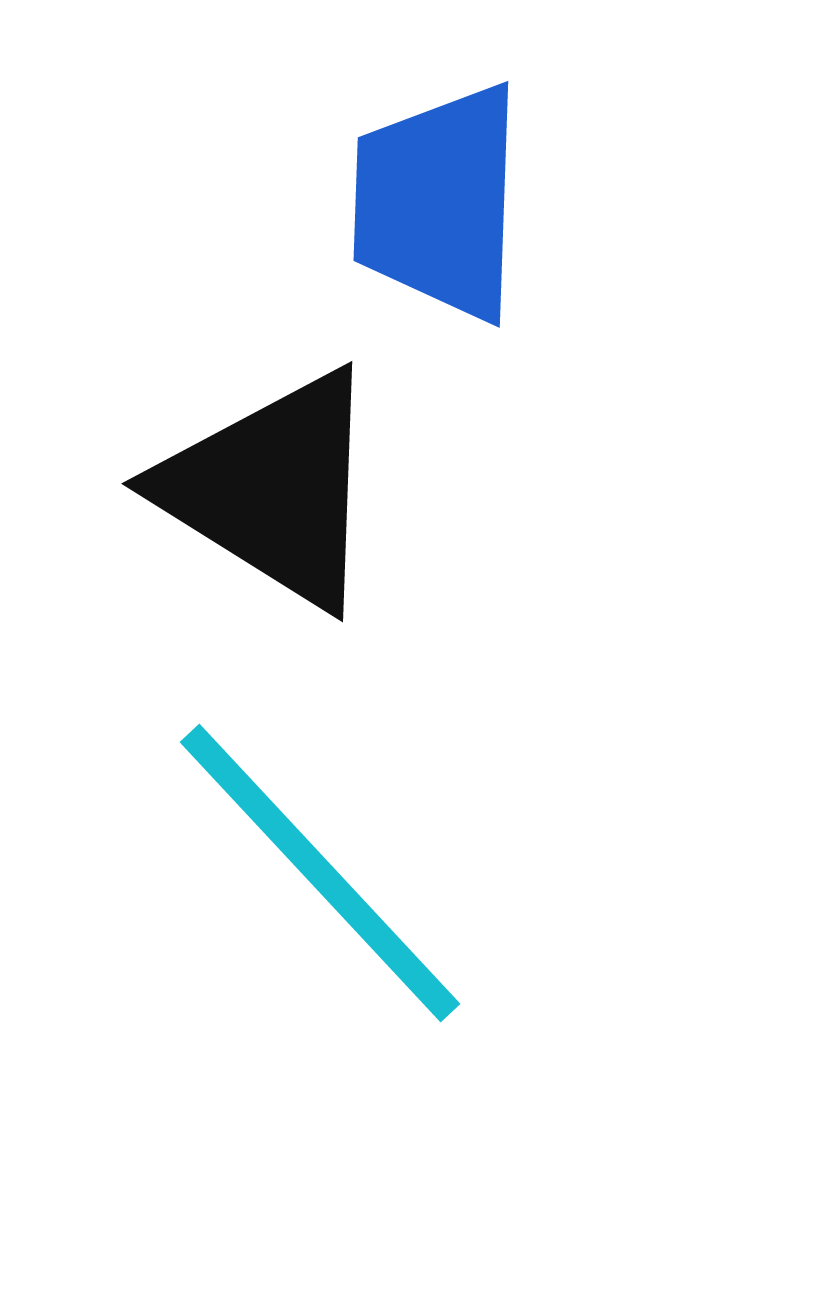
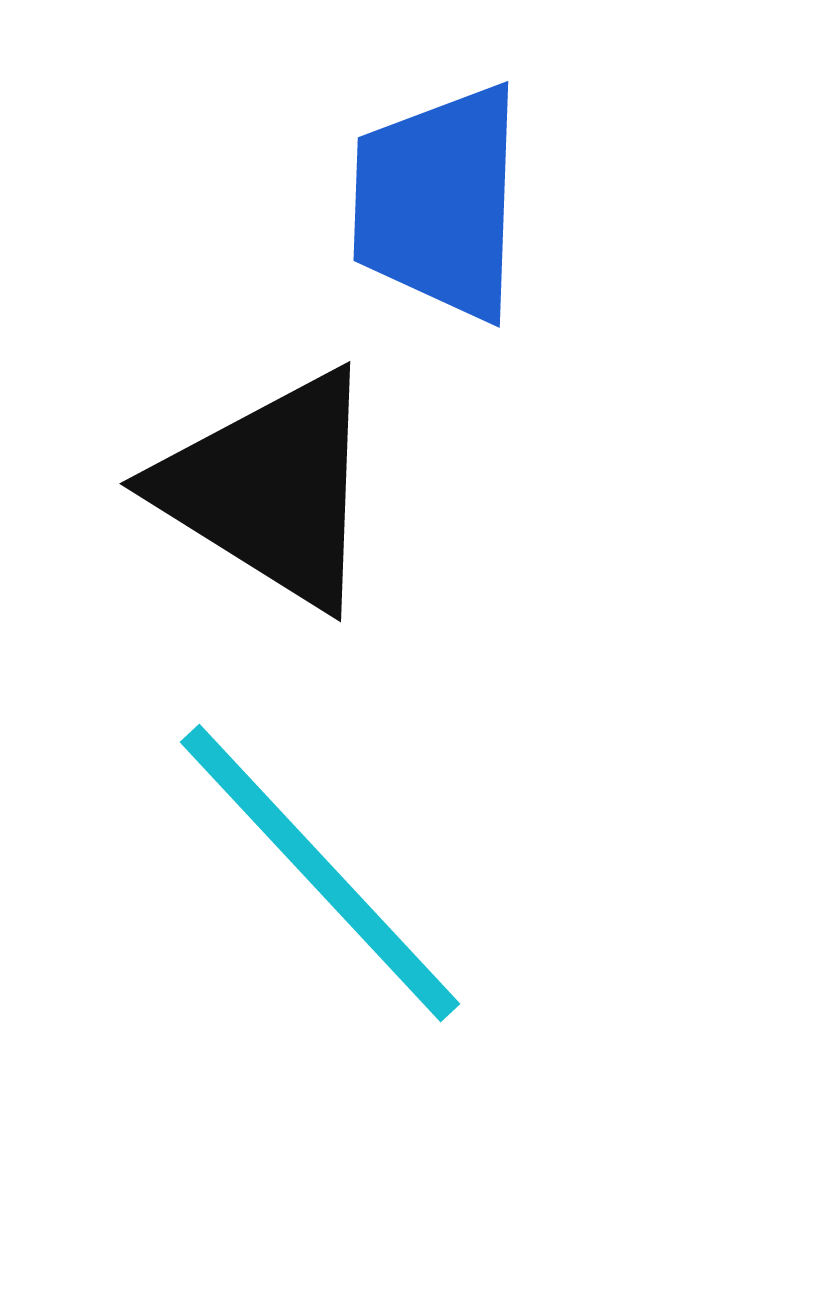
black triangle: moved 2 px left
